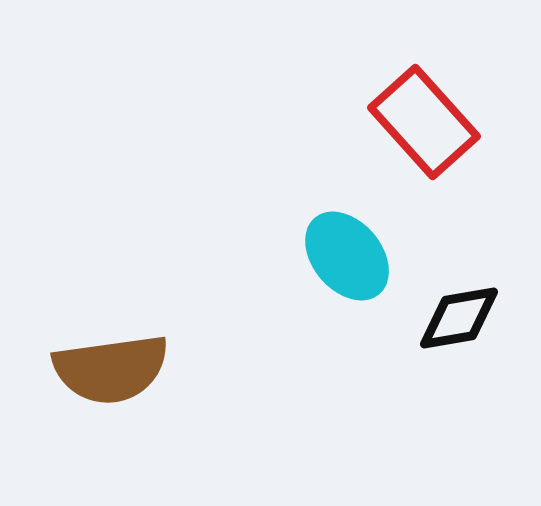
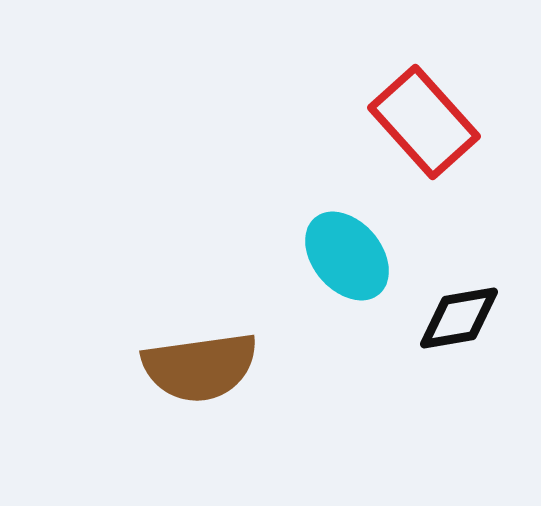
brown semicircle: moved 89 px right, 2 px up
